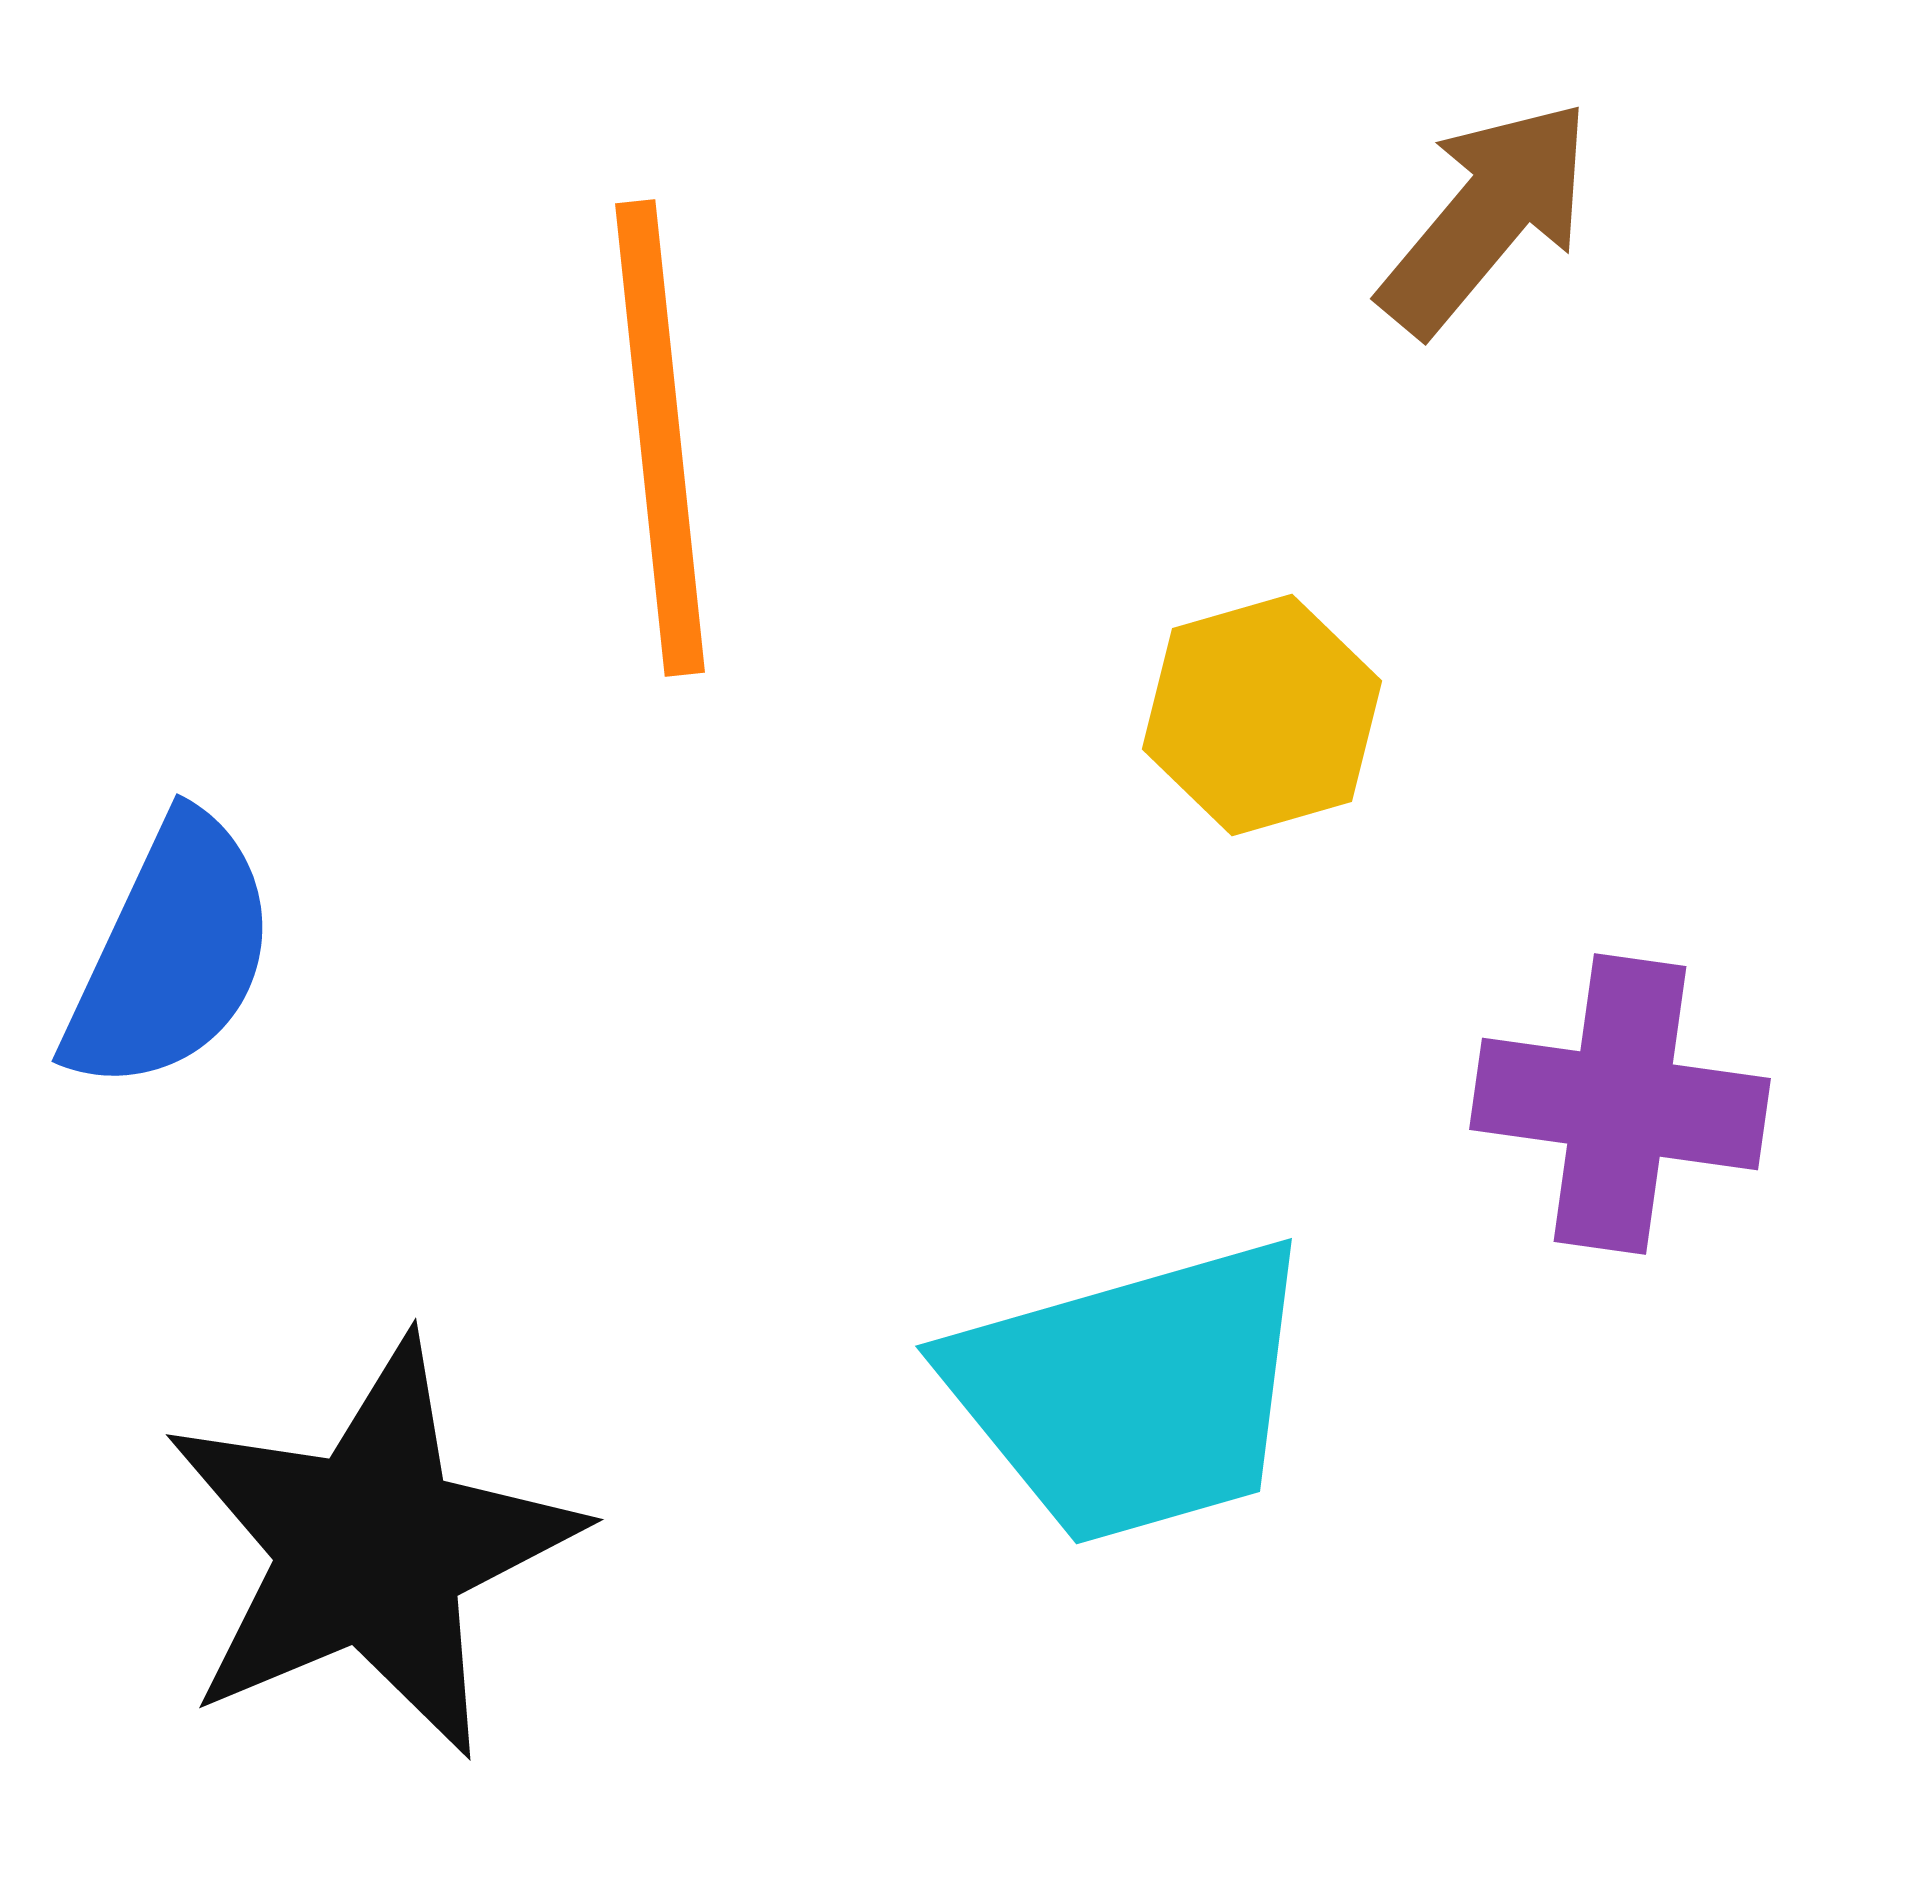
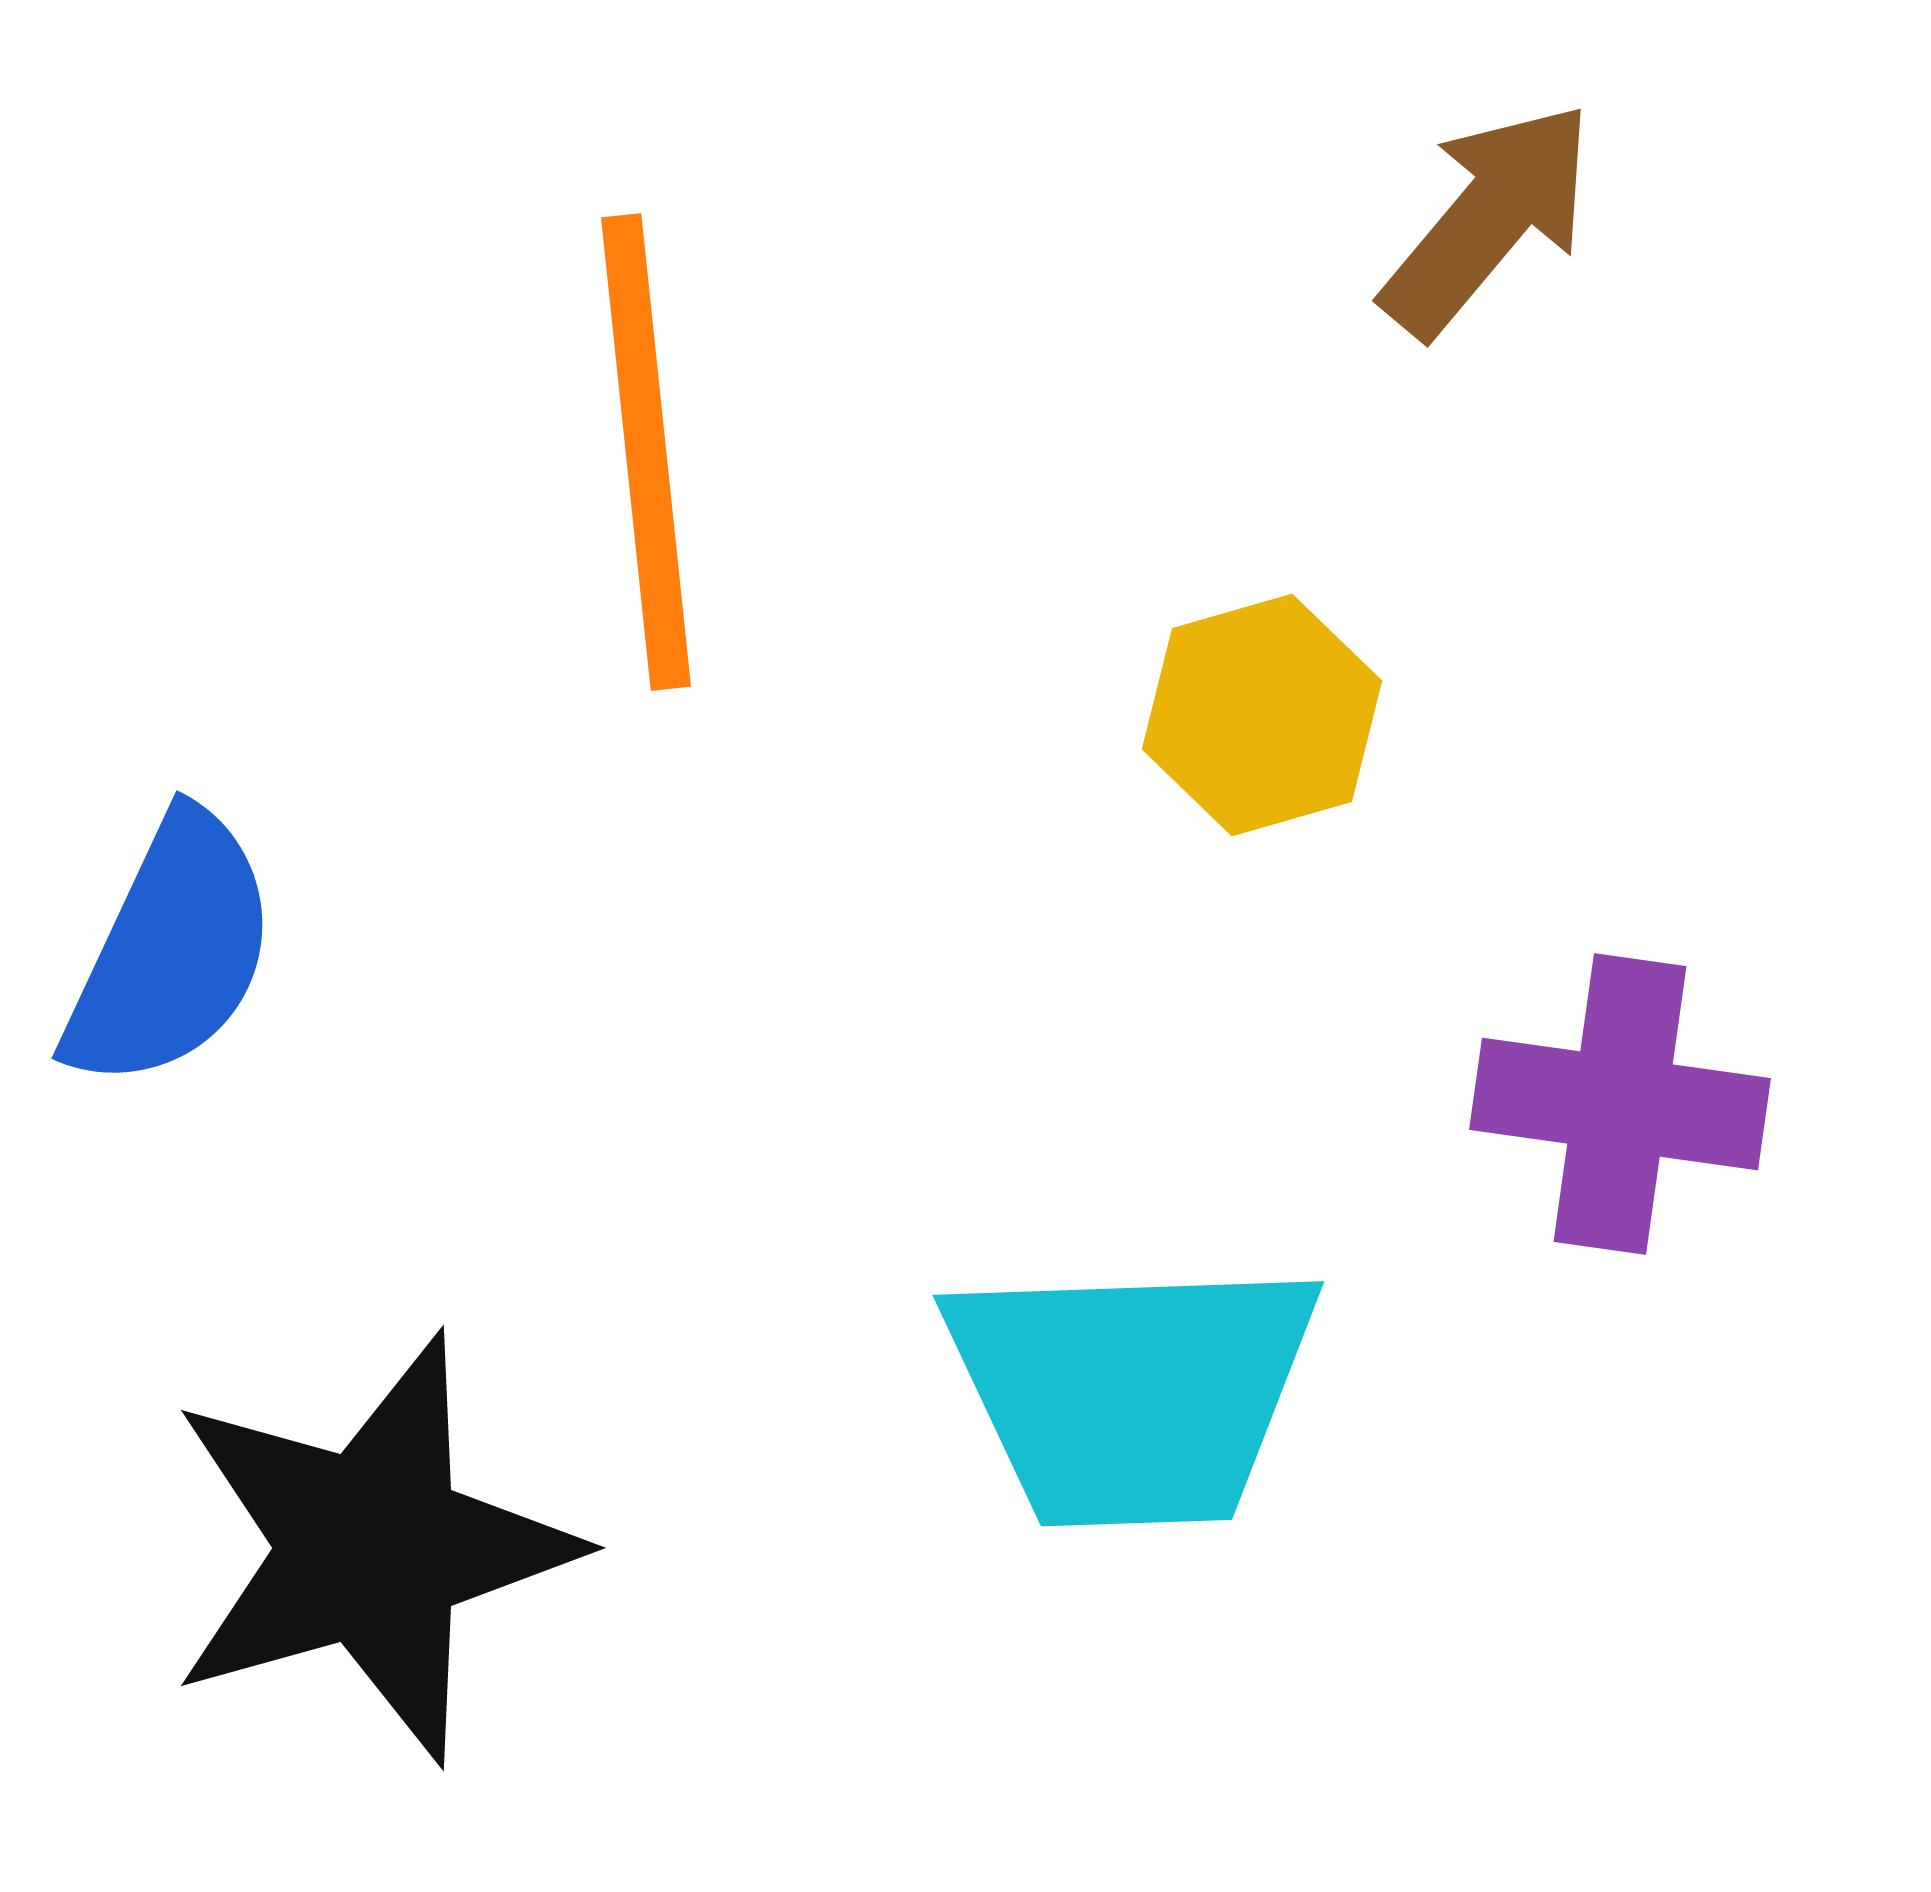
brown arrow: moved 2 px right, 2 px down
orange line: moved 14 px left, 14 px down
blue semicircle: moved 3 px up
cyan trapezoid: rotated 14 degrees clockwise
black star: rotated 7 degrees clockwise
